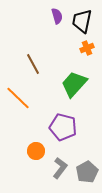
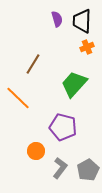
purple semicircle: moved 3 px down
black trapezoid: rotated 10 degrees counterclockwise
orange cross: moved 1 px up
brown line: rotated 60 degrees clockwise
gray pentagon: moved 1 px right, 2 px up
